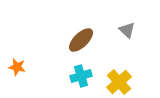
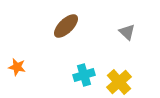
gray triangle: moved 2 px down
brown ellipse: moved 15 px left, 14 px up
cyan cross: moved 3 px right, 1 px up
